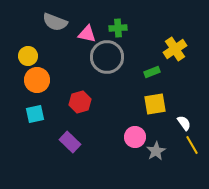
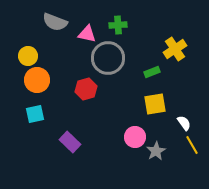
green cross: moved 3 px up
gray circle: moved 1 px right, 1 px down
red hexagon: moved 6 px right, 13 px up
